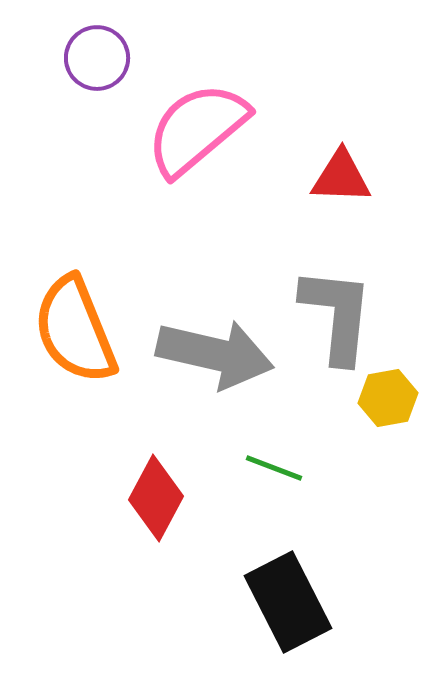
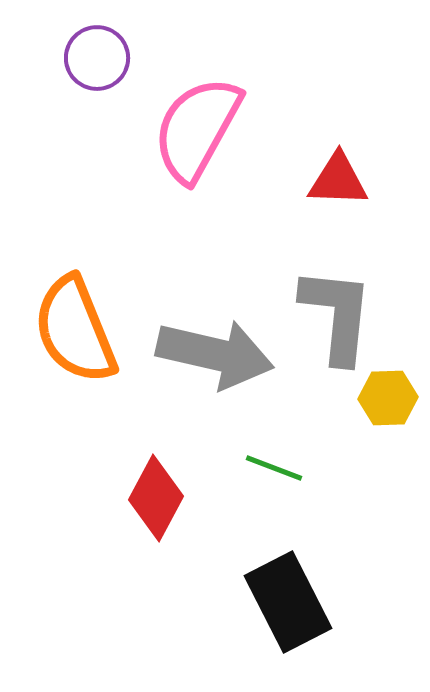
pink semicircle: rotated 21 degrees counterclockwise
red triangle: moved 3 px left, 3 px down
yellow hexagon: rotated 8 degrees clockwise
